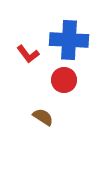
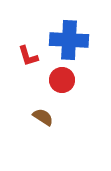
red L-shape: moved 2 px down; rotated 20 degrees clockwise
red circle: moved 2 px left
